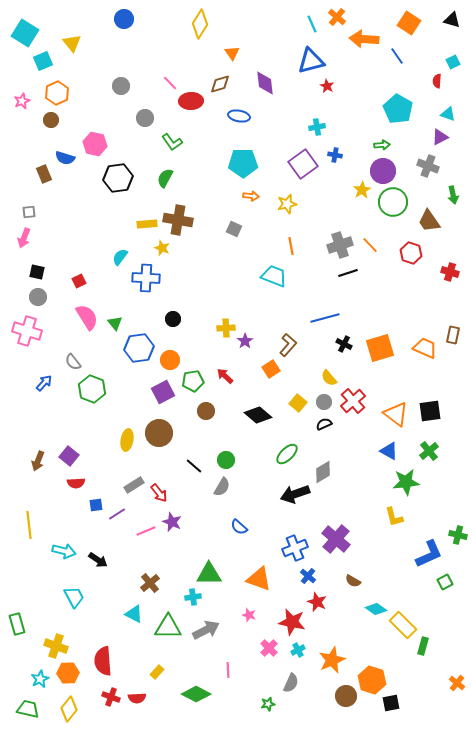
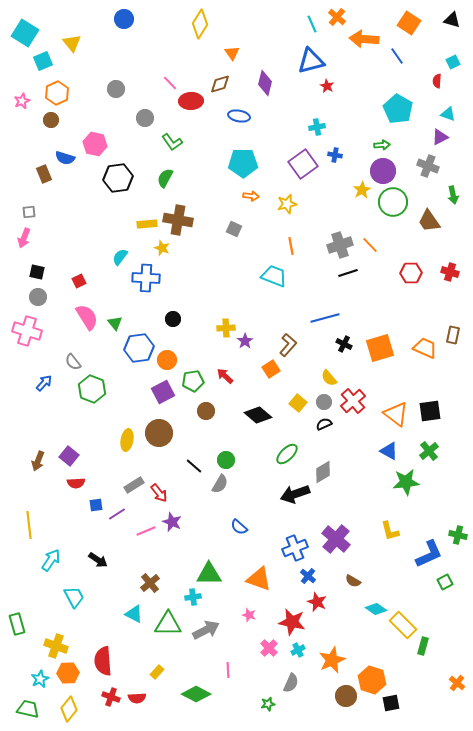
purple diamond at (265, 83): rotated 20 degrees clockwise
gray circle at (121, 86): moved 5 px left, 3 px down
red hexagon at (411, 253): moved 20 px down; rotated 20 degrees counterclockwise
orange circle at (170, 360): moved 3 px left
gray semicircle at (222, 487): moved 2 px left, 3 px up
yellow L-shape at (394, 517): moved 4 px left, 14 px down
cyan arrow at (64, 551): moved 13 px left, 9 px down; rotated 70 degrees counterclockwise
green triangle at (168, 627): moved 3 px up
